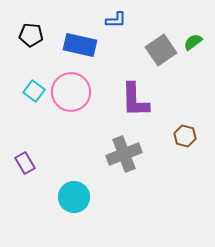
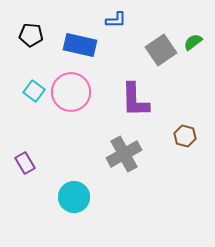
gray cross: rotated 8 degrees counterclockwise
